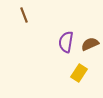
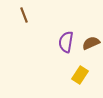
brown semicircle: moved 1 px right, 1 px up
yellow rectangle: moved 1 px right, 2 px down
